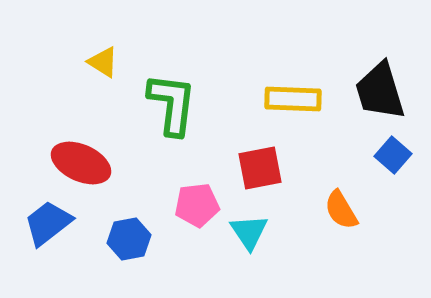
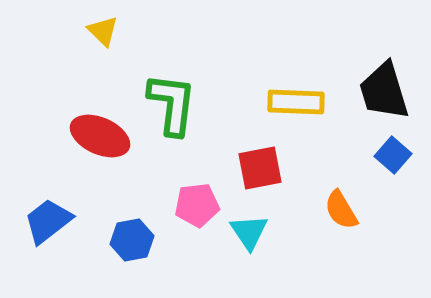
yellow triangle: moved 31 px up; rotated 12 degrees clockwise
black trapezoid: moved 4 px right
yellow rectangle: moved 3 px right, 3 px down
red ellipse: moved 19 px right, 27 px up
blue trapezoid: moved 2 px up
blue hexagon: moved 3 px right, 1 px down
